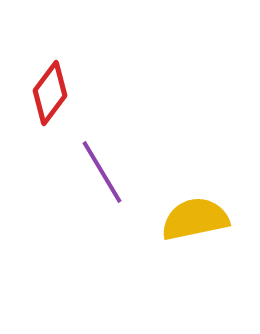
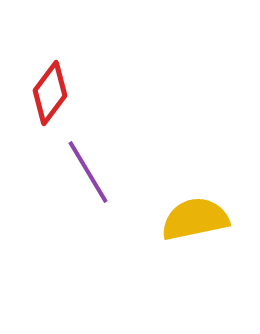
purple line: moved 14 px left
